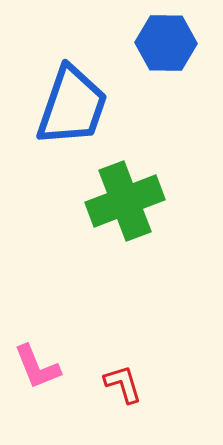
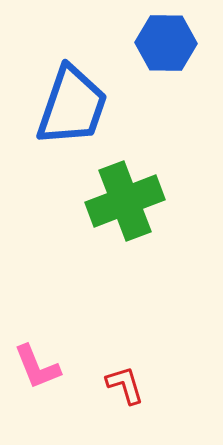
red L-shape: moved 2 px right, 1 px down
